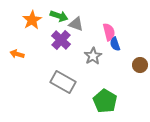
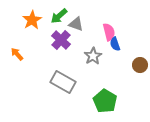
green arrow: rotated 120 degrees clockwise
orange arrow: rotated 32 degrees clockwise
